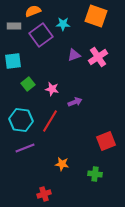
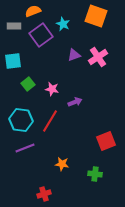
cyan star: rotated 24 degrees clockwise
